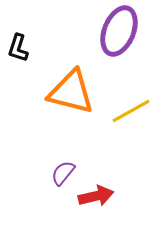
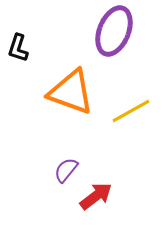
purple ellipse: moved 5 px left
orange triangle: rotated 6 degrees clockwise
purple semicircle: moved 3 px right, 3 px up
red arrow: rotated 24 degrees counterclockwise
